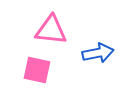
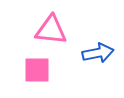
pink square: rotated 12 degrees counterclockwise
